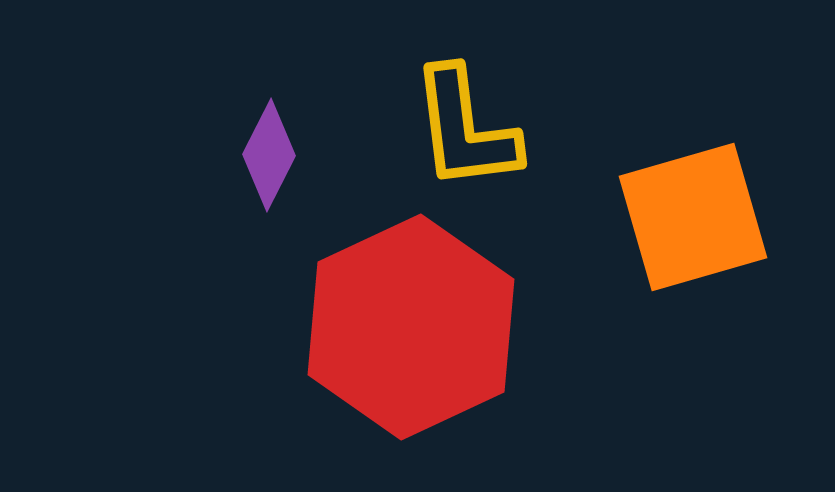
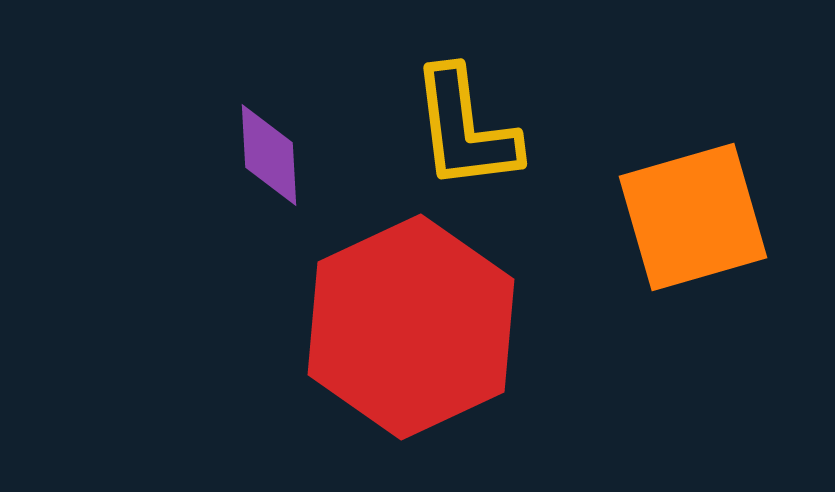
purple diamond: rotated 30 degrees counterclockwise
